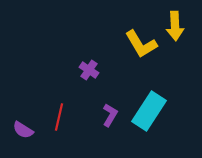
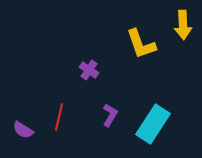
yellow arrow: moved 8 px right, 1 px up
yellow L-shape: rotated 12 degrees clockwise
cyan rectangle: moved 4 px right, 13 px down
